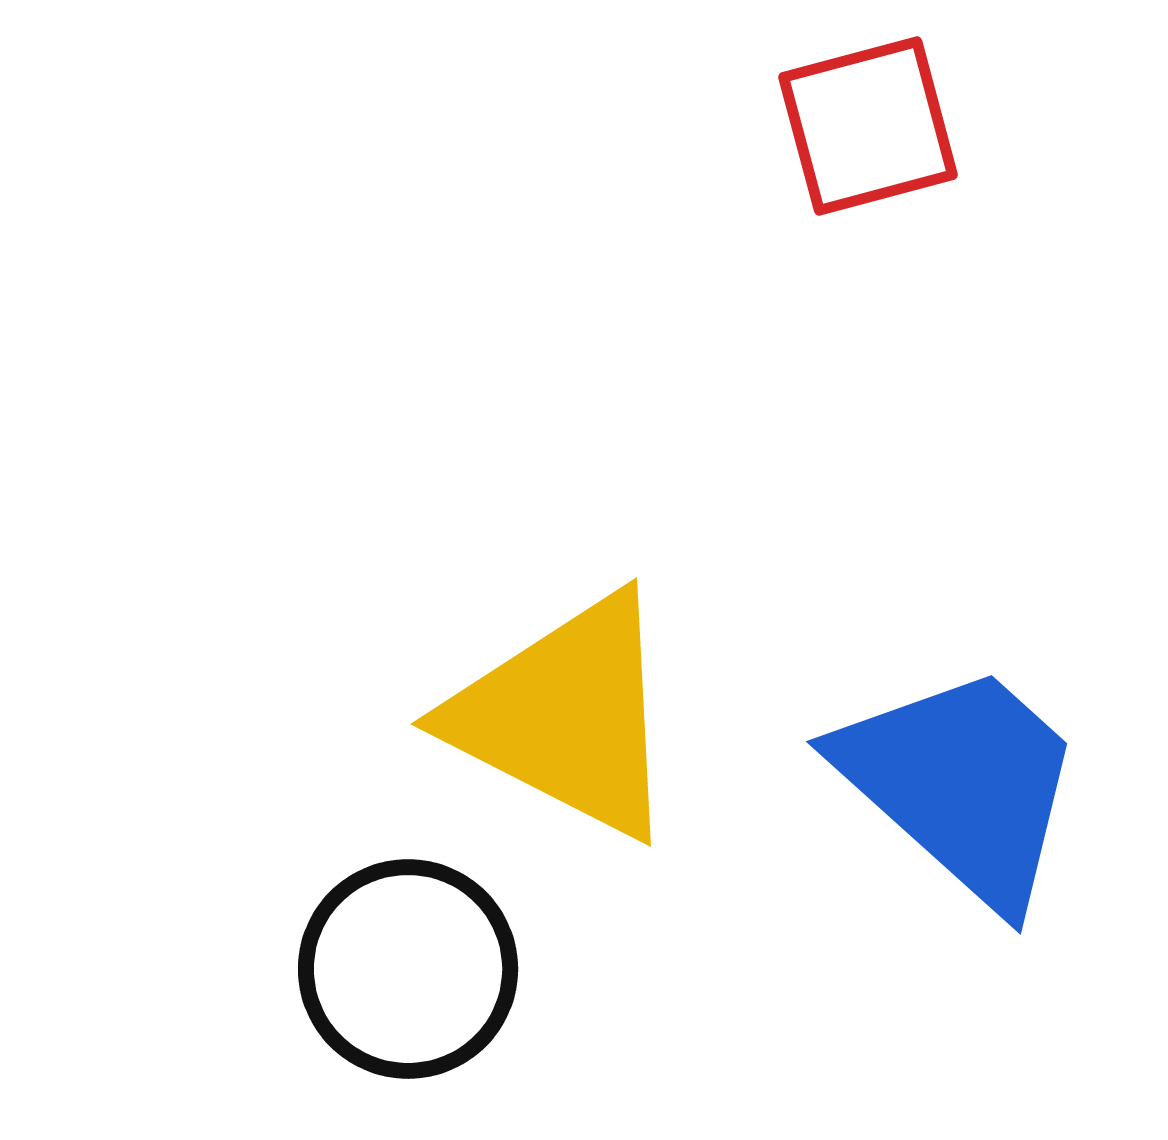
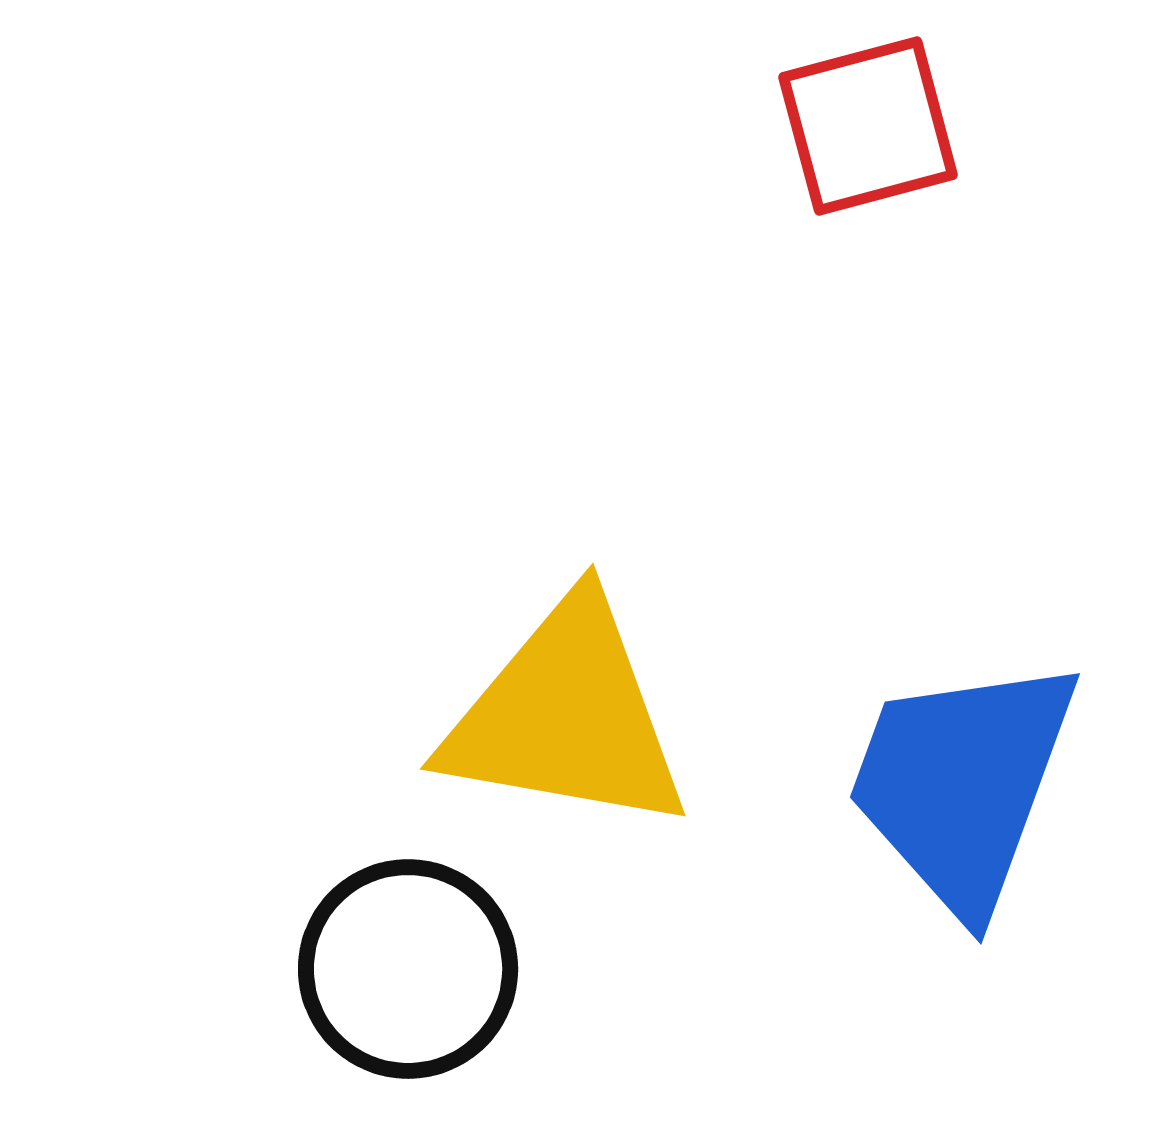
yellow triangle: rotated 17 degrees counterclockwise
blue trapezoid: rotated 112 degrees counterclockwise
